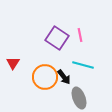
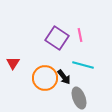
orange circle: moved 1 px down
